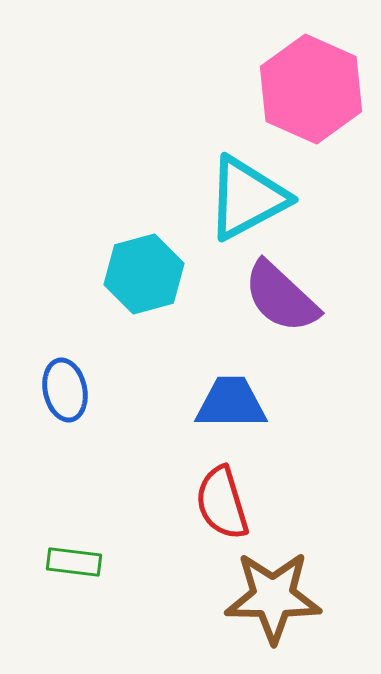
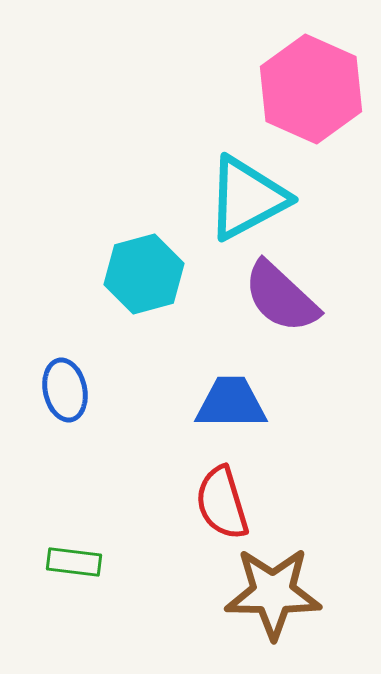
brown star: moved 4 px up
